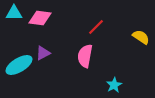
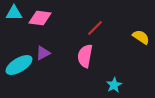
red line: moved 1 px left, 1 px down
